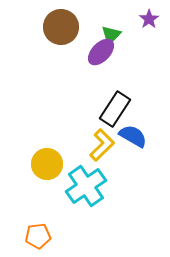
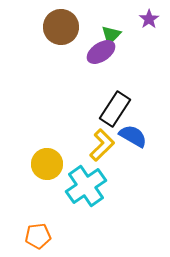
purple ellipse: rotated 12 degrees clockwise
